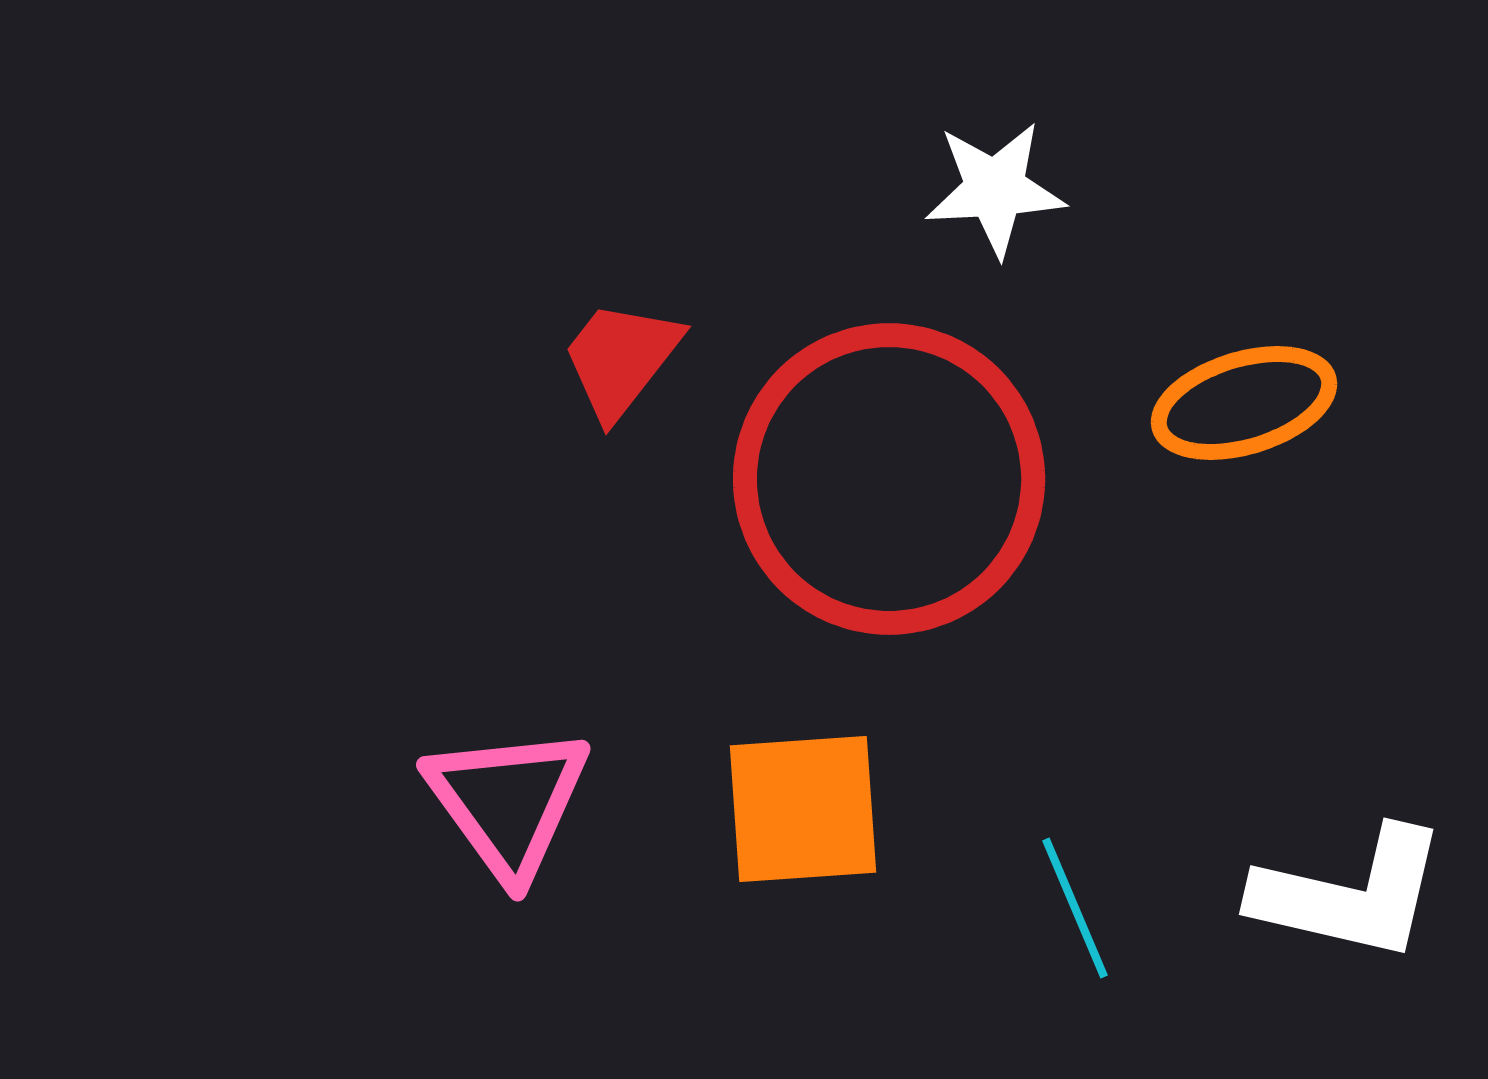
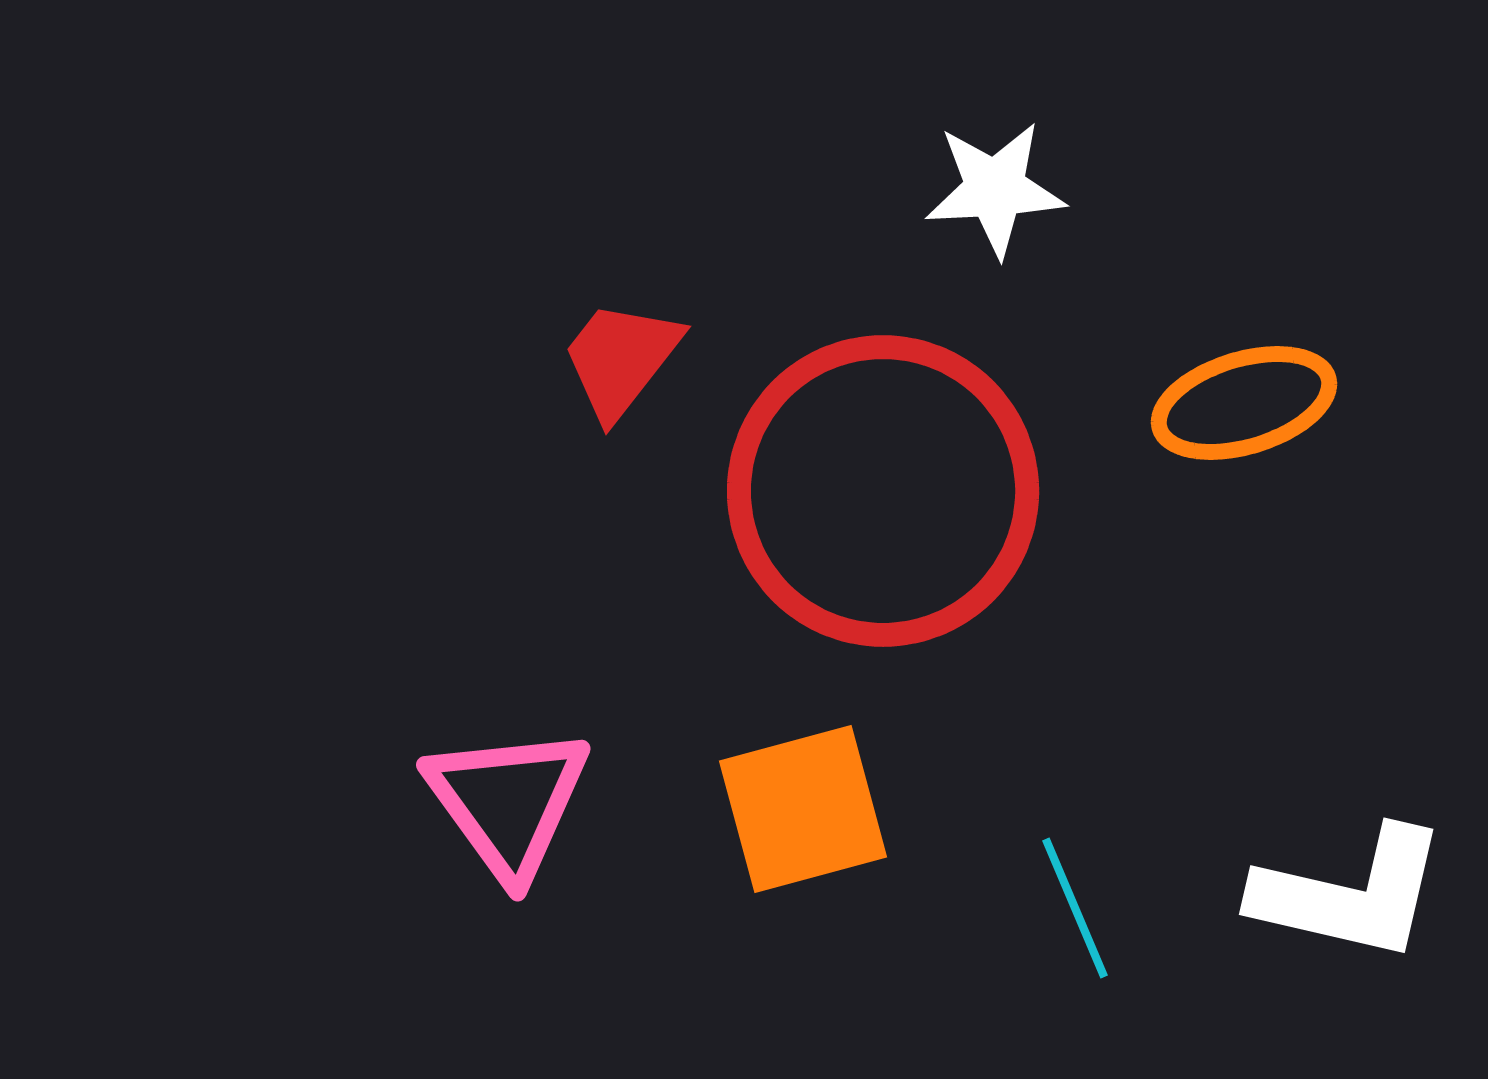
red circle: moved 6 px left, 12 px down
orange square: rotated 11 degrees counterclockwise
